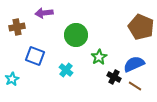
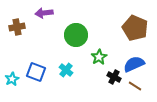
brown pentagon: moved 6 px left, 1 px down
blue square: moved 1 px right, 16 px down
